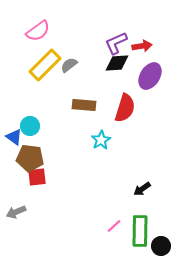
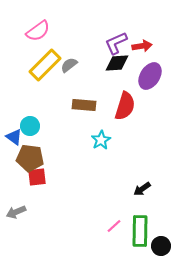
red semicircle: moved 2 px up
